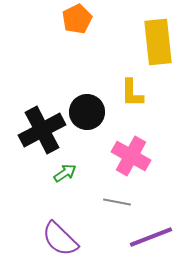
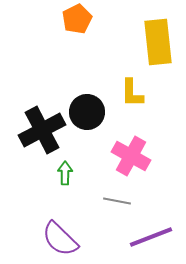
green arrow: rotated 55 degrees counterclockwise
gray line: moved 1 px up
